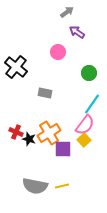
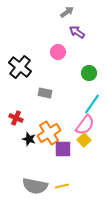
black cross: moved 4 px right
red cross: moved 14 px up
